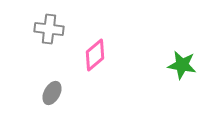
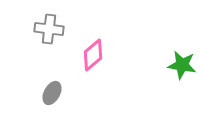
pink diamond: moved 2 px left
